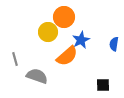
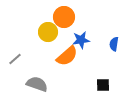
blue star: rotated 18 degrees clockwise
gray line: rotated 64 degrees clockwise
gray semicircle: moved 8 px down
